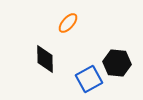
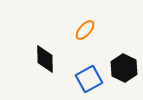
orange ellipse: moved 17 px right, 7 px down
black hexagon: moved 7 px right, 5 px down; rotated 20 degrees clockwise
